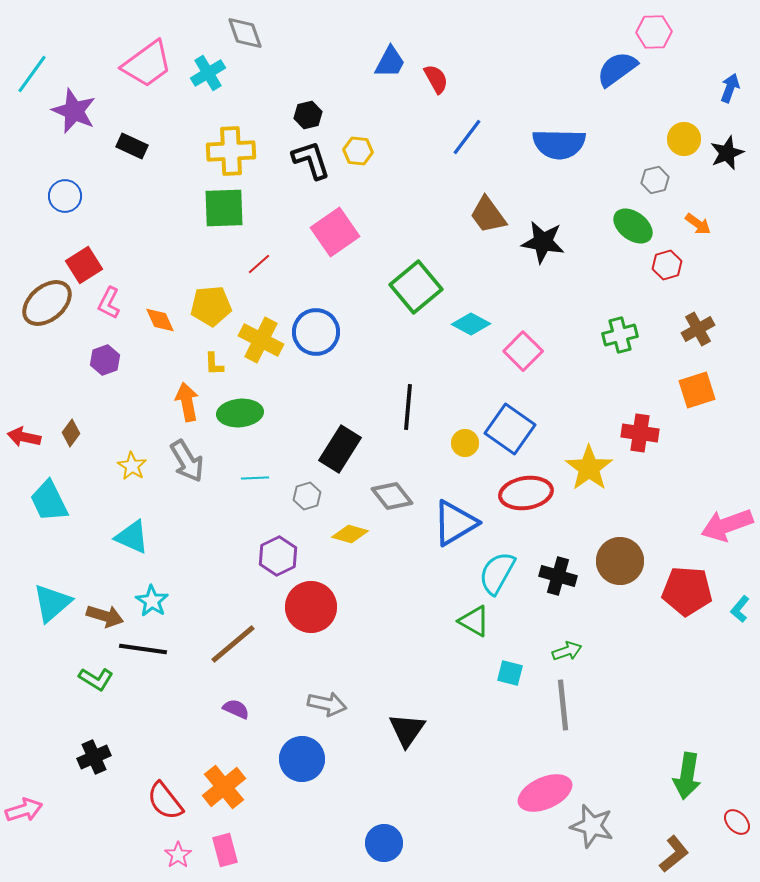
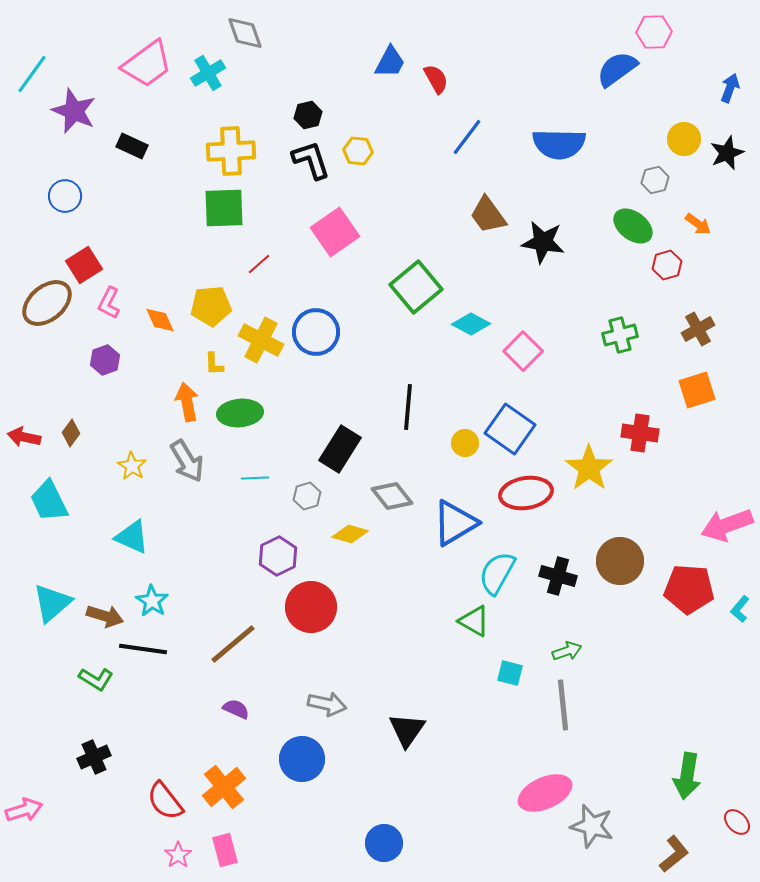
red pentagon at (687, 591): moved 2 px right, 2 px up
